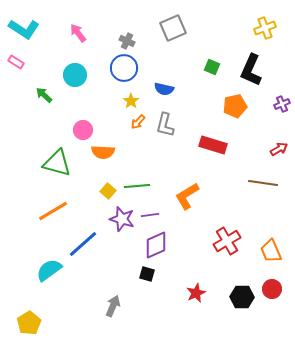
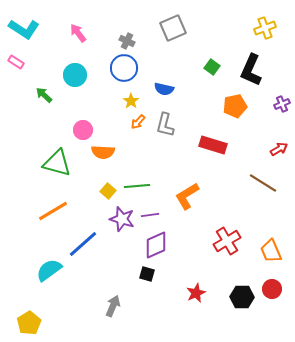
green square: rotated 14 degrees clockwise
brown line: rotated 24 degrees clockwise
